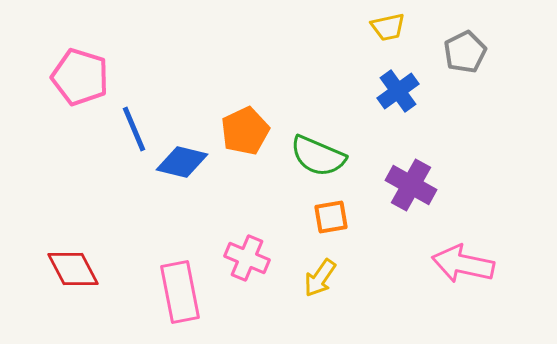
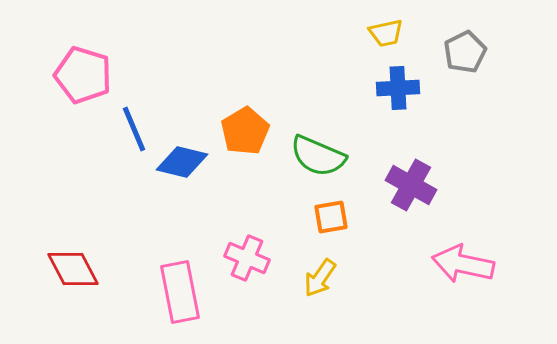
yellow trapezoid: moved 2 px left, 6 px down
pink pentagon: moved 3 px right, 2 px up
blue cross: moved 3 px up; rotated 33 degrees clockwise
orange pentagon: rotated 6 degrees counterclockwise
